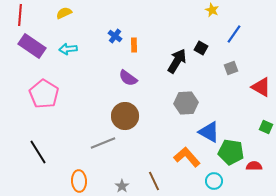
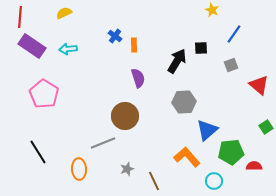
red line: moved 2 px down
black square: rotated 32 degrees counterclockwise
gray square: moved 3 px up
purple semicircle: moved 10 px right; rotated 144 degrees counterclockwise
red triangle: moved 2 px left, 2 px up; rotated 10 degrees clockwise
gray hexagon: moved 2 px left, 1 px up
green square: rotated 32 degrees clockwise
blue triangle: moved 2 px left, 2 px up; rotated 50 degrees clockwise
green pentagon: rotated 15 degrees counterclockwise
orange ellipse: moved 12 px up
gray star: moved 5 px right, 17 px up; rotated 16 degrees clockwise
